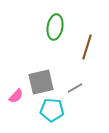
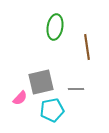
brown line: rotated 25 degrees counterclockwise
gray line: moved 1 px right, 1 px down; rotated 28 degrees clockwise
pink semicircle: moved 4 px right, 2 px down
cyan pentagon: rotated 15 degrees counterclockwise
